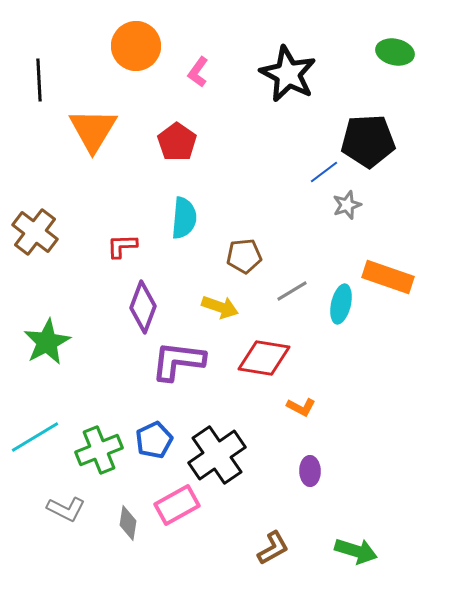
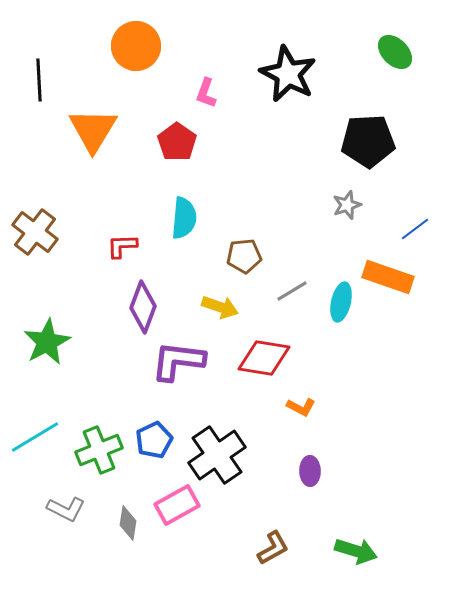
green ellipse: rotated 33 degrees clockwise
pink L-shape: moved 8 px right, 21 px down; rotated 16 degrees counterclockwise
blue line: moved 91 px right, 57 px down
cyan ellipse: moved 2 px up
